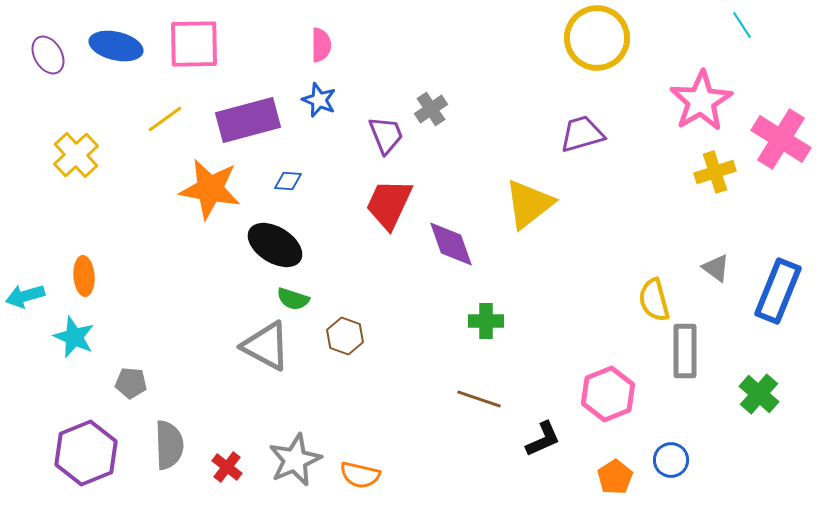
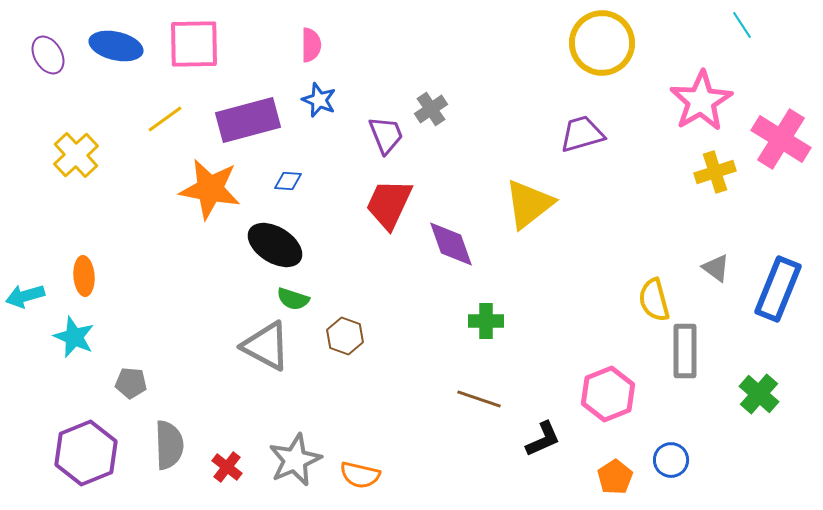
yellow circle at (597, 38): moved 5 px right, 5 px down
pink semicircle at (321, 45): moved 10 px left
blue rectangle at (778, 291): moved 2 px up
